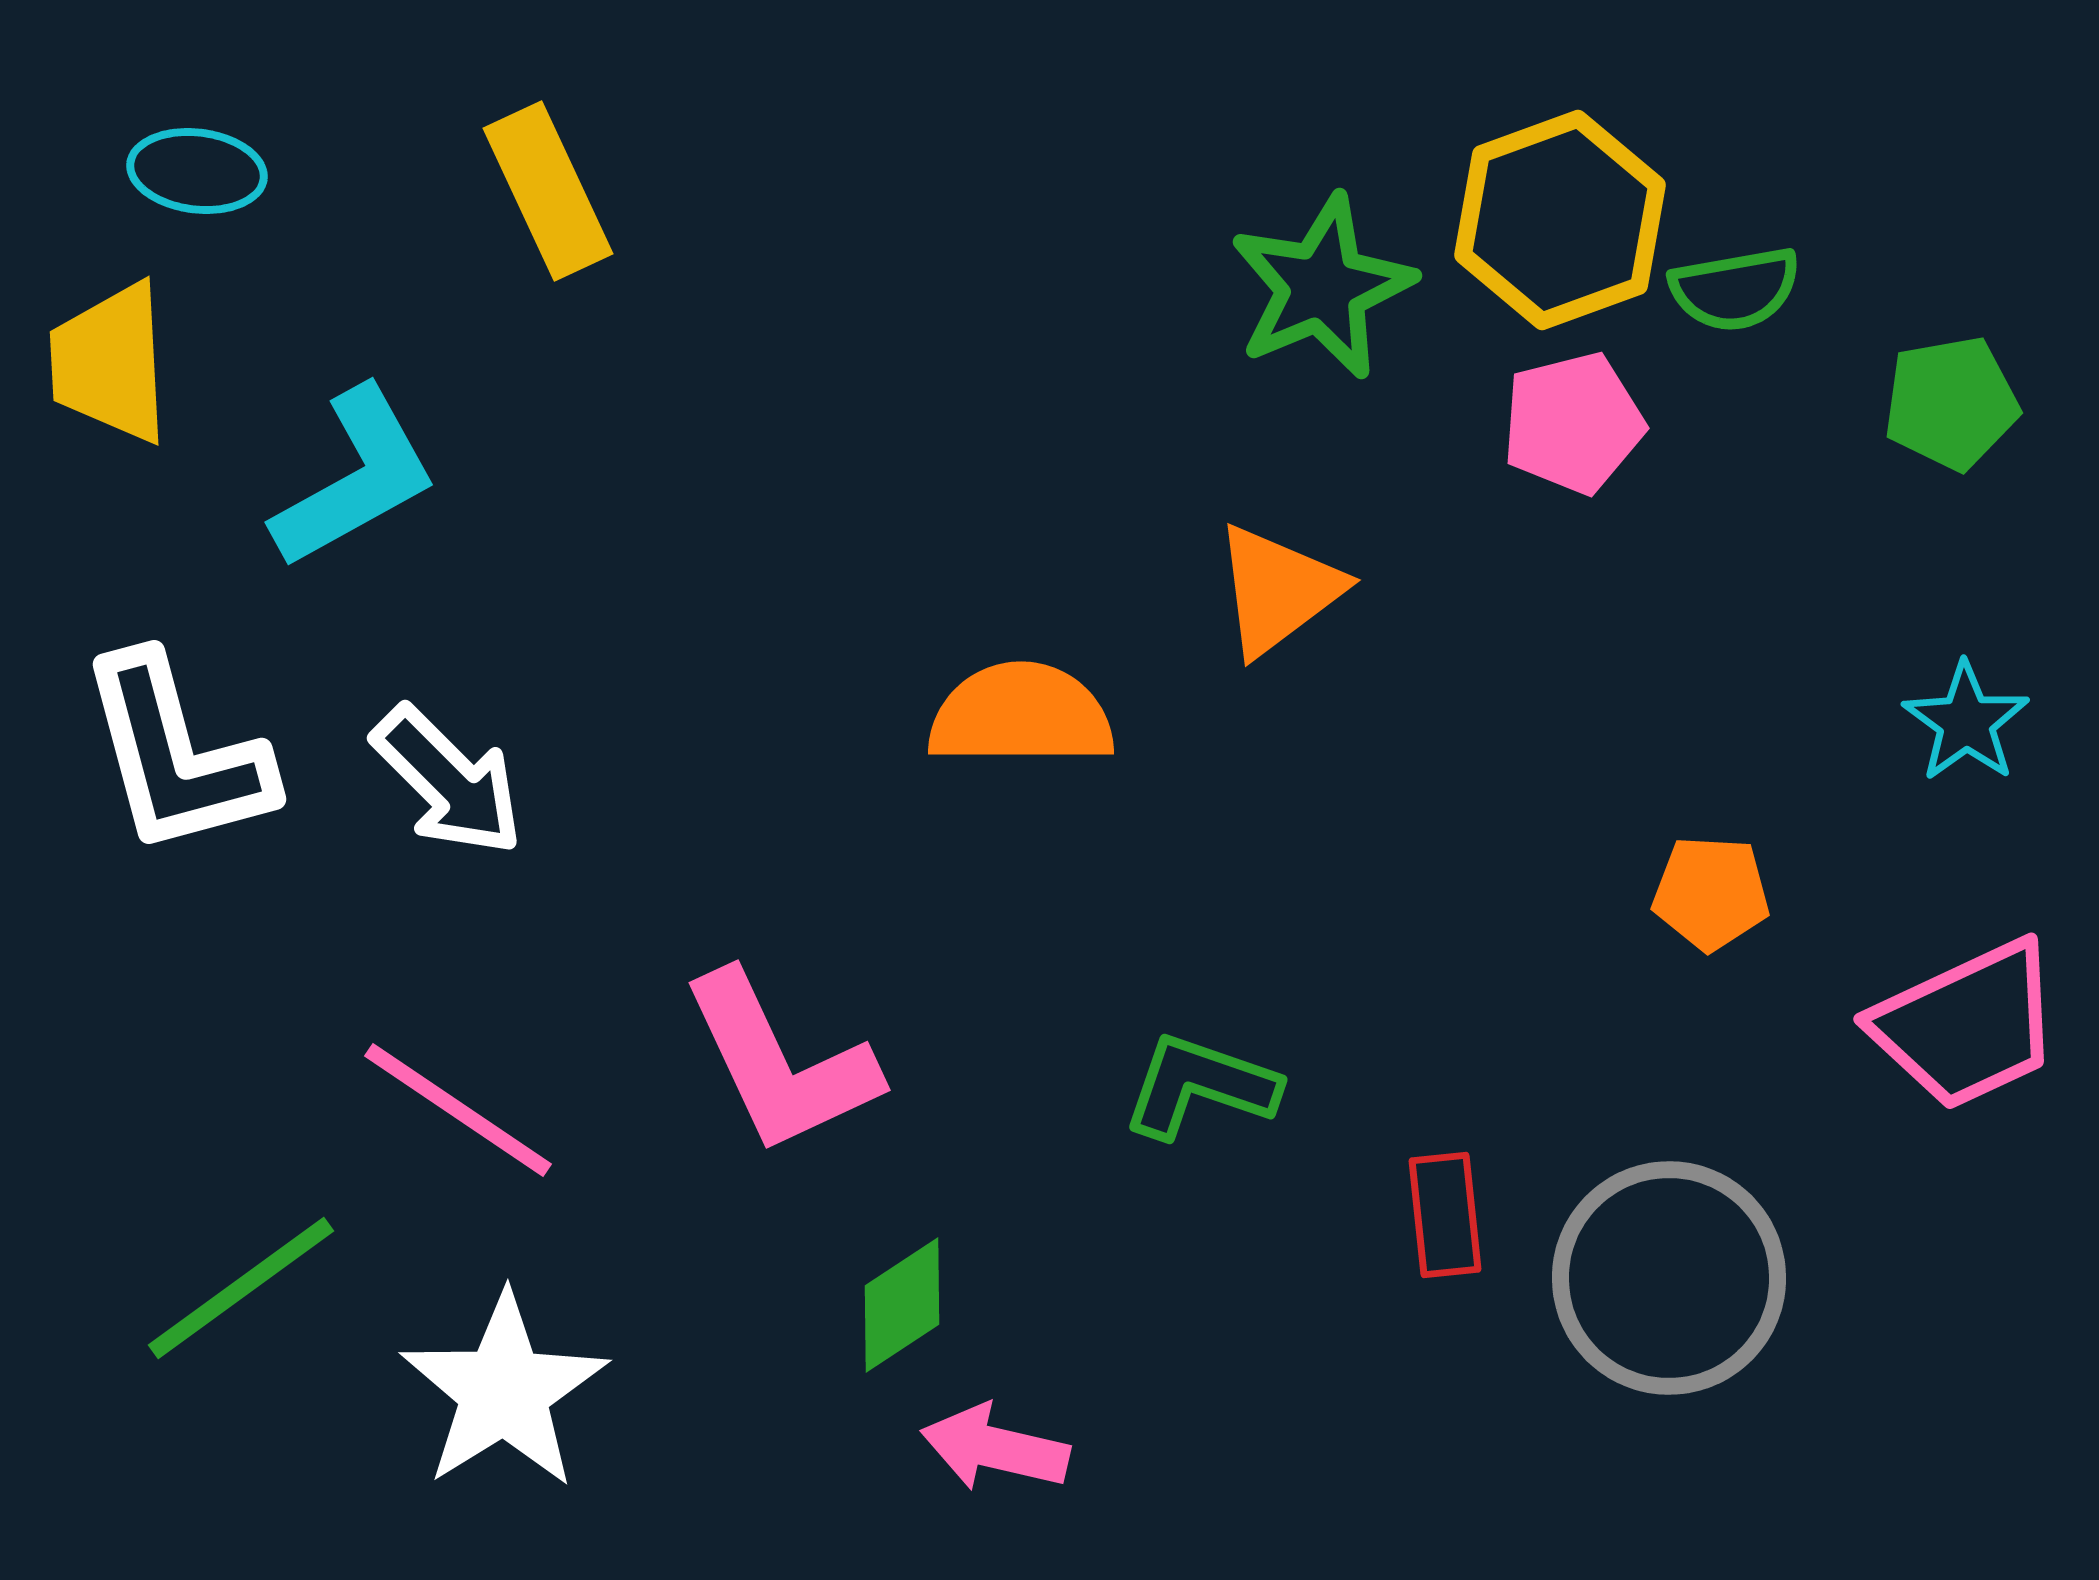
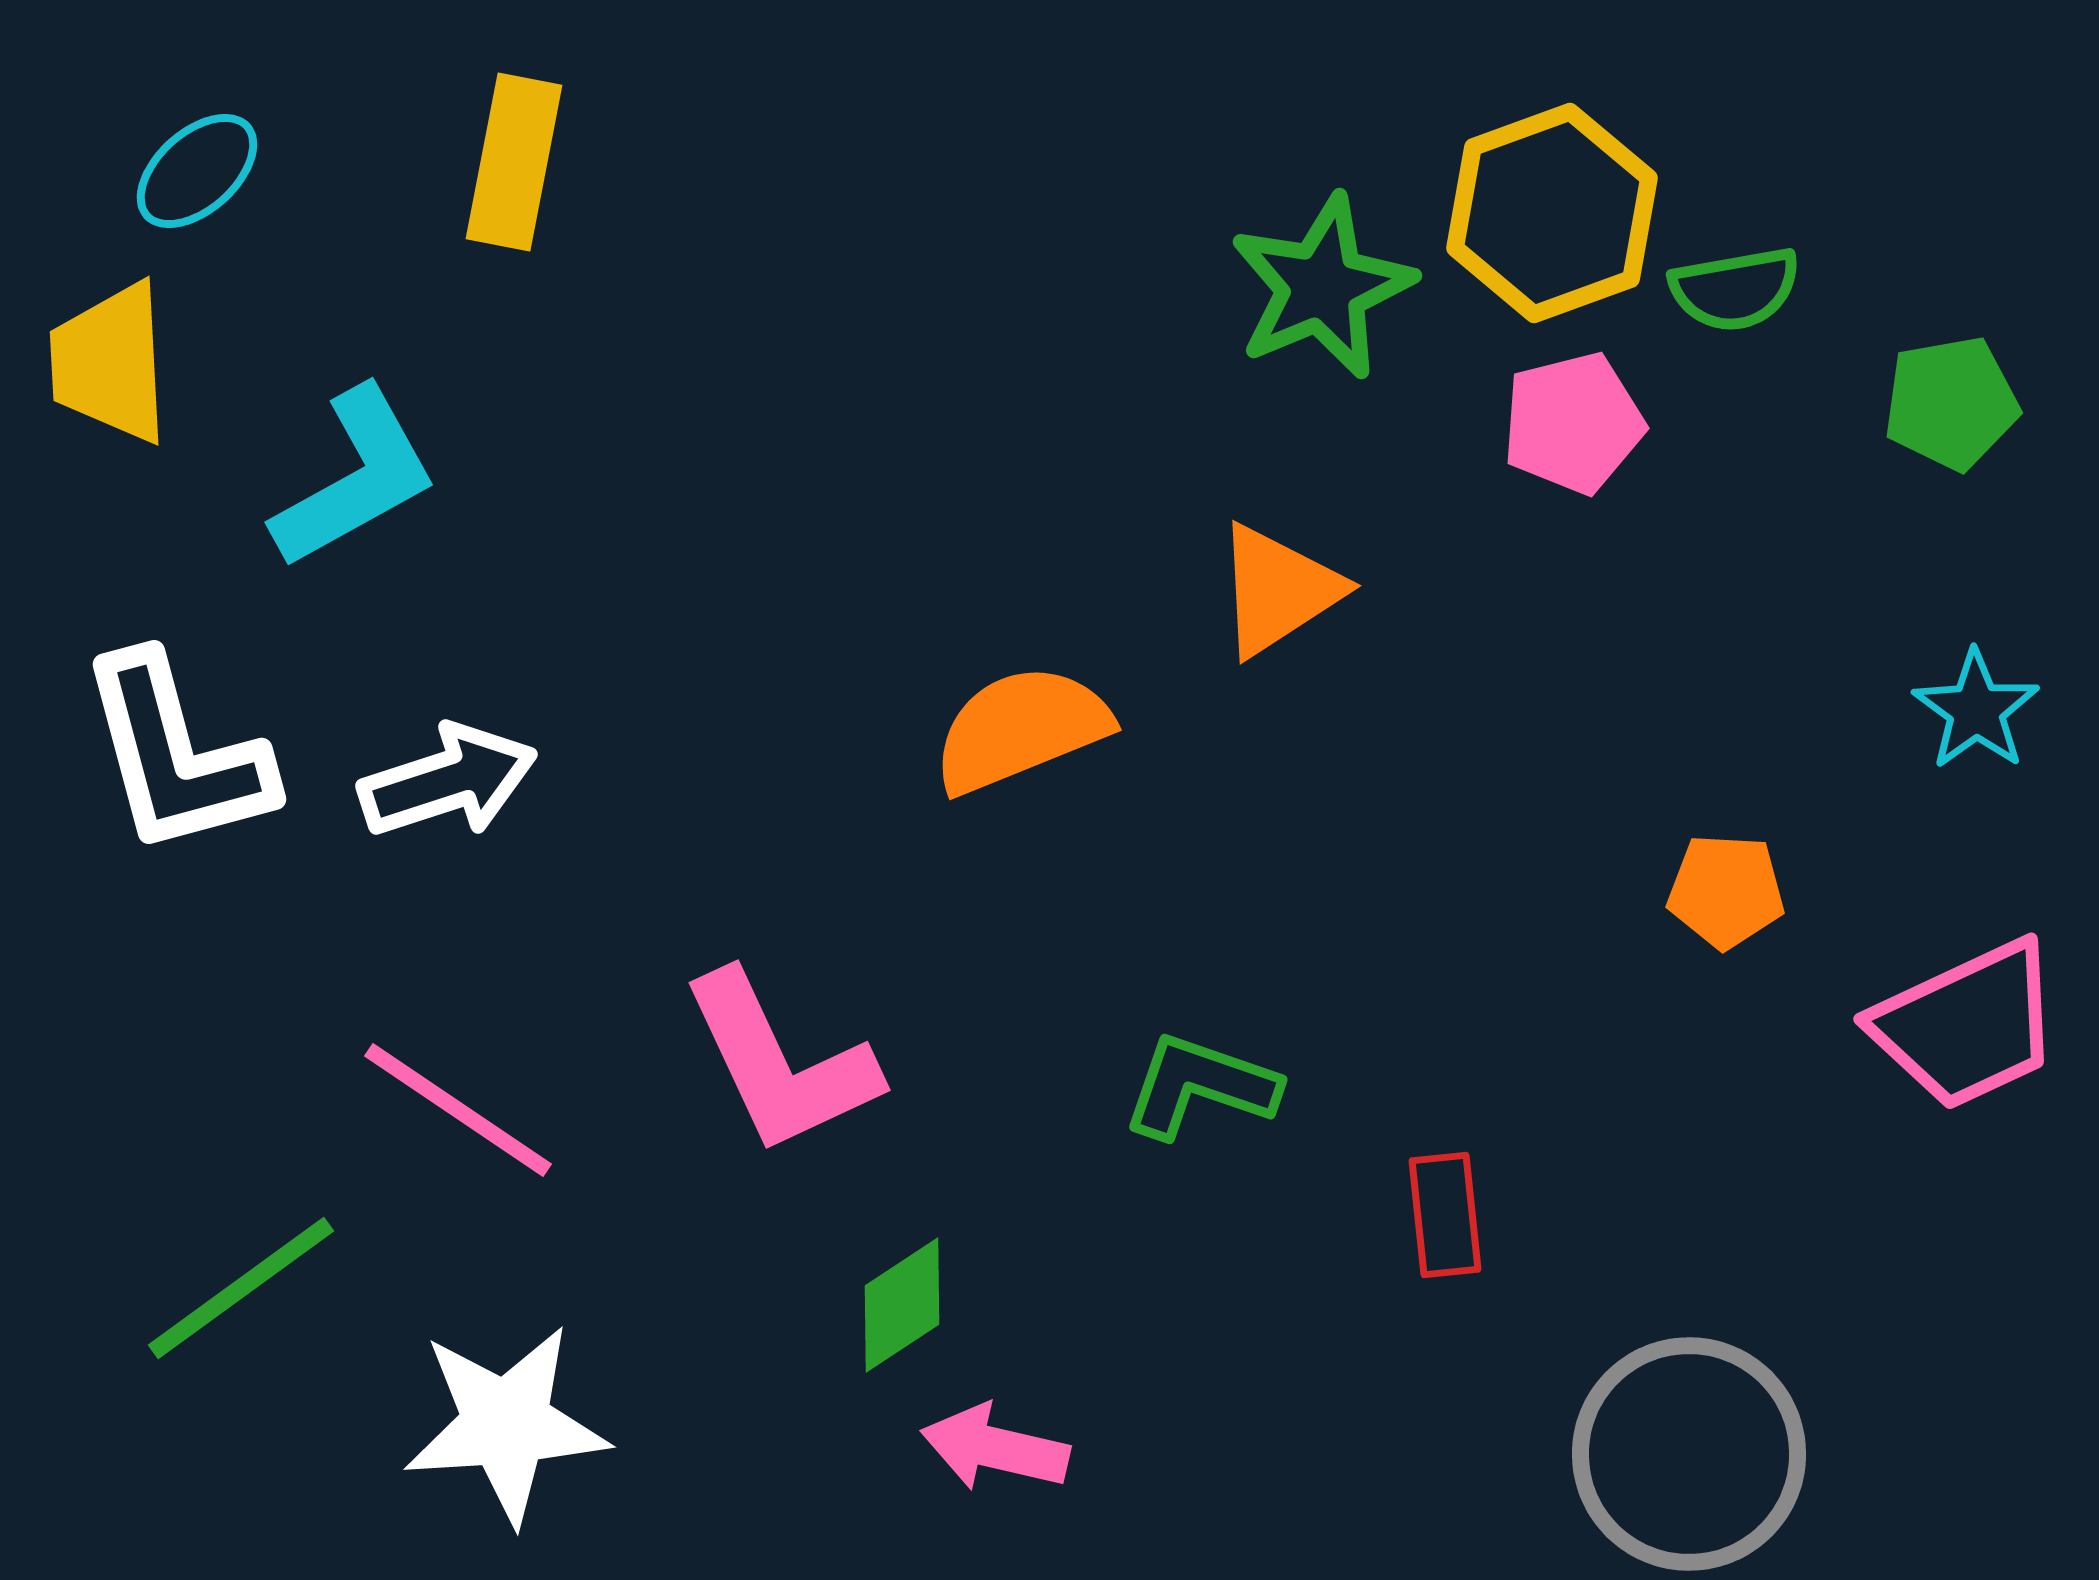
cyan ellipse: rotated 49 degrees counterclockwise
yellow rectangle: moved 34 px left, 29 px up; rotated 36 degrees clockwise
yellow hexagon: moved 8 px left, 7 px up
orange triangle: rotated 4 degrees clockwise
orange semicircle: moved 14 px down; rotated 22 degrees counterclockwise
cyan star: moved 10 px right, 12 px up
white arrow: rotated 63 degrees counterclockwise
orange pentagon: moved 15 px right, 2 px up
gray circle: moved 20 px right, 176 px down
white star: moved 2 px right, 33 px down; rotated 28 degrees clockwise
